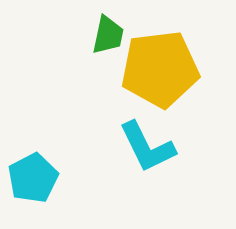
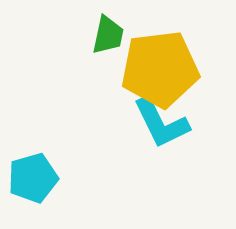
cyan L-shape: moved 14 px right, 24 px up
cyan pentagon: rotated 12 degrees clockwise
